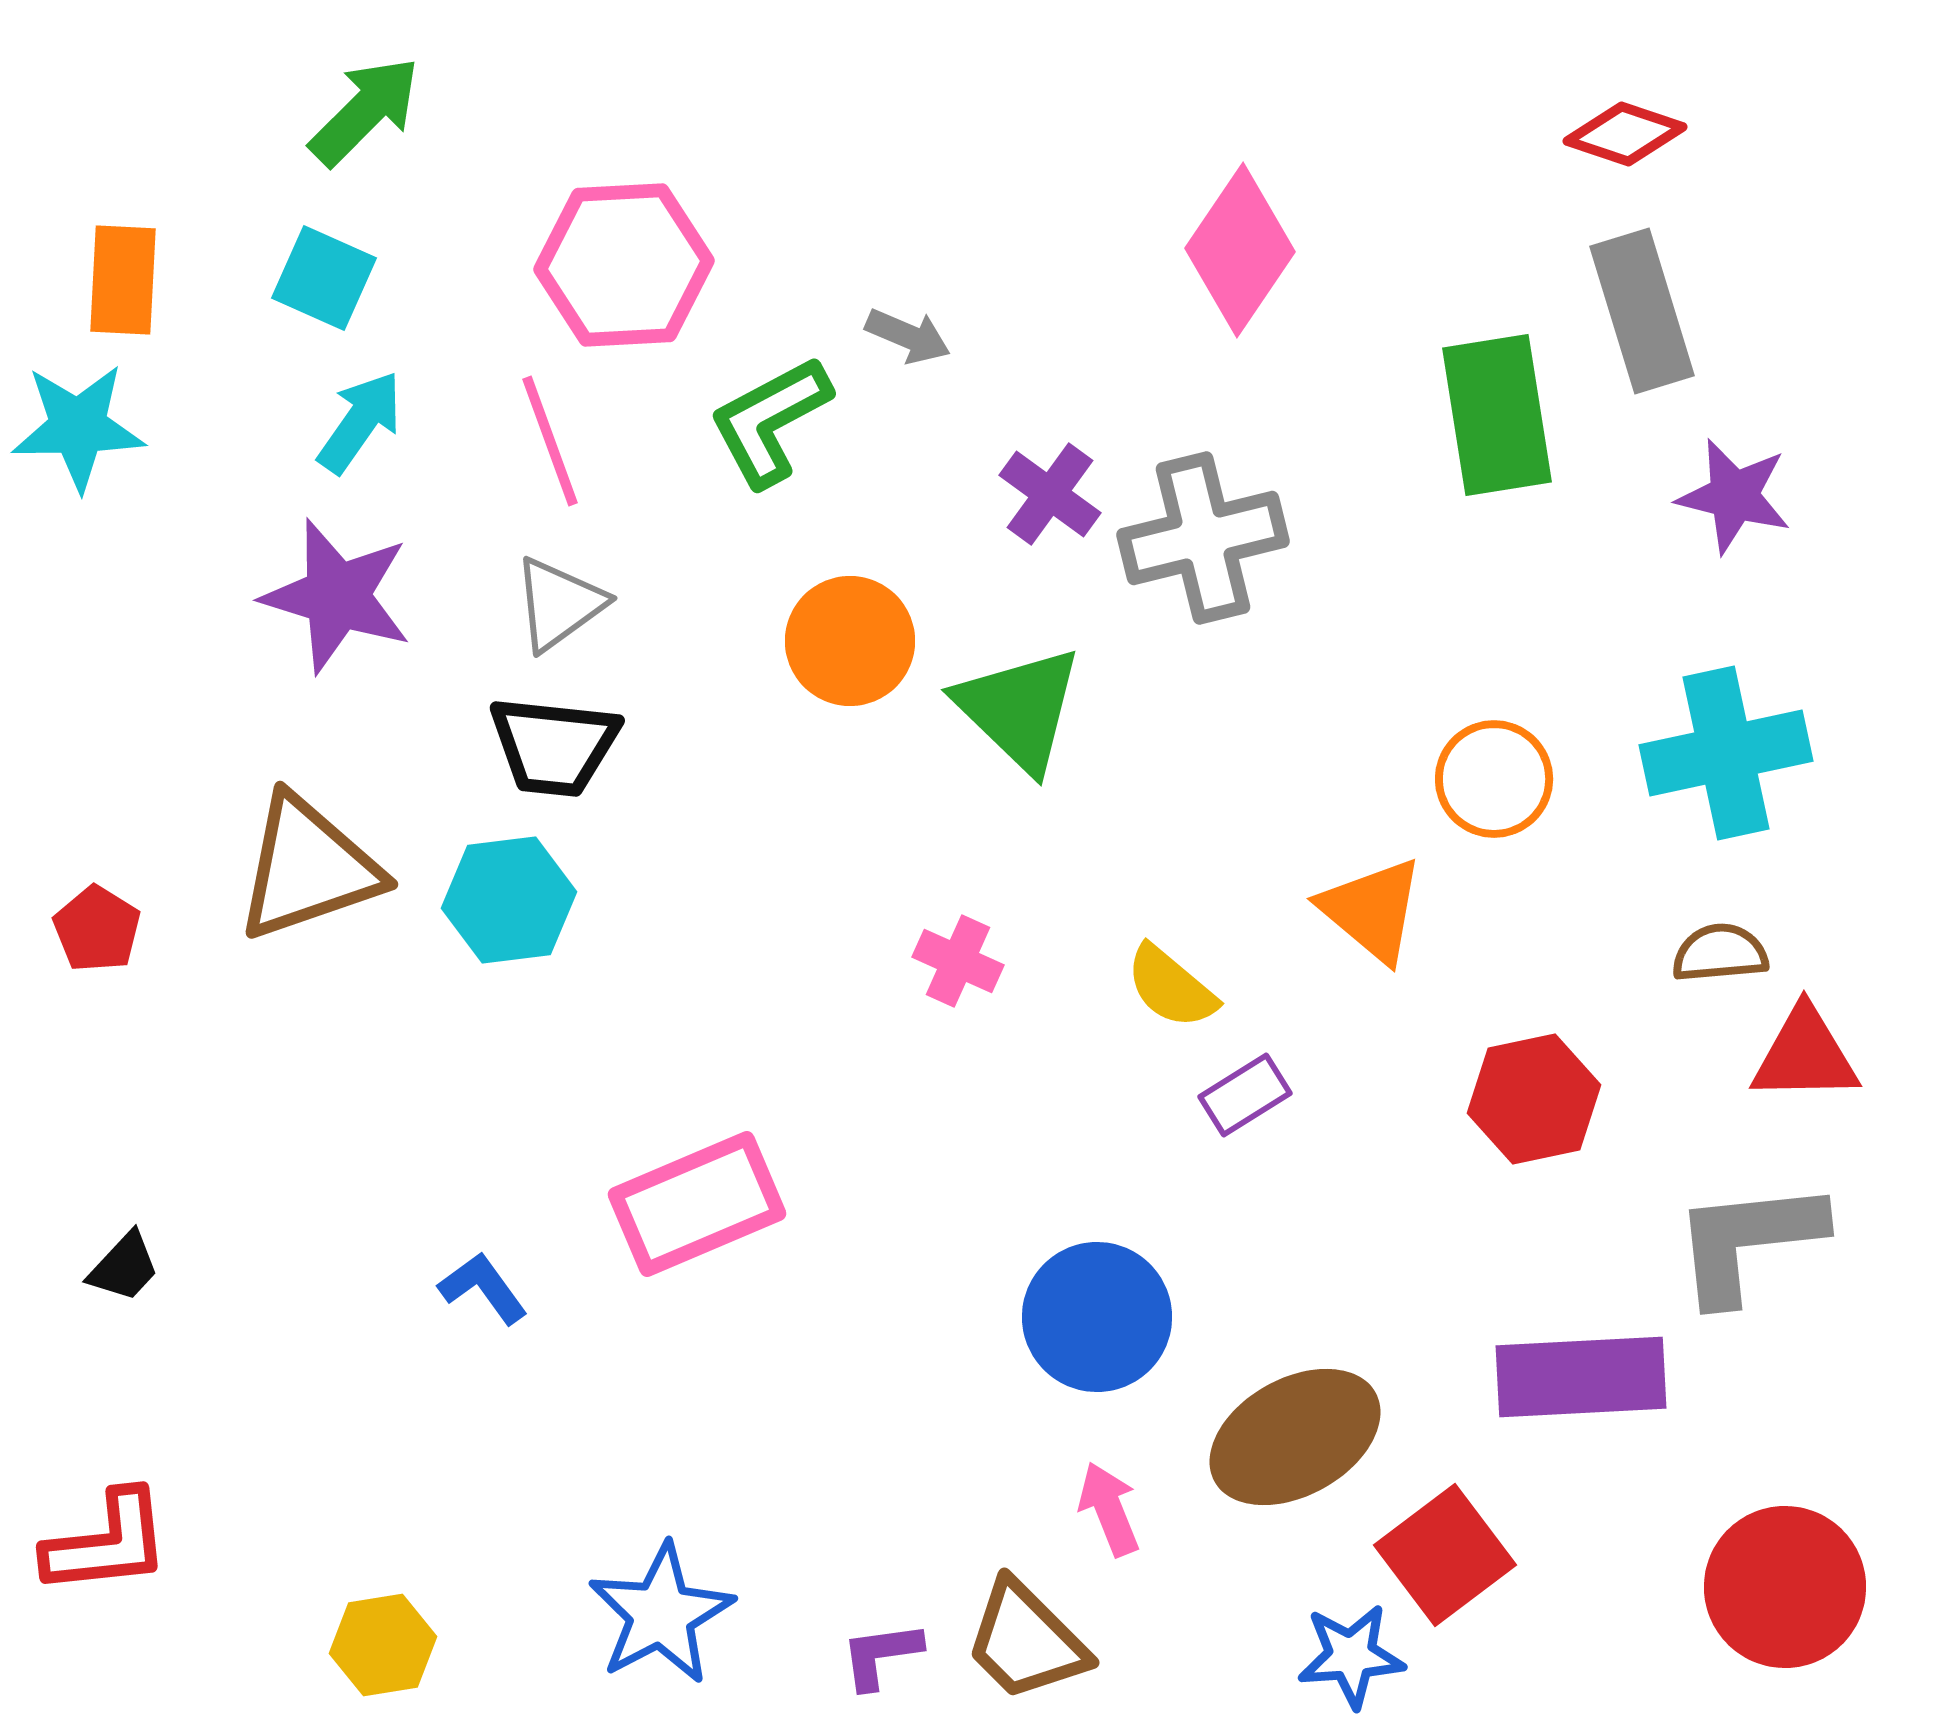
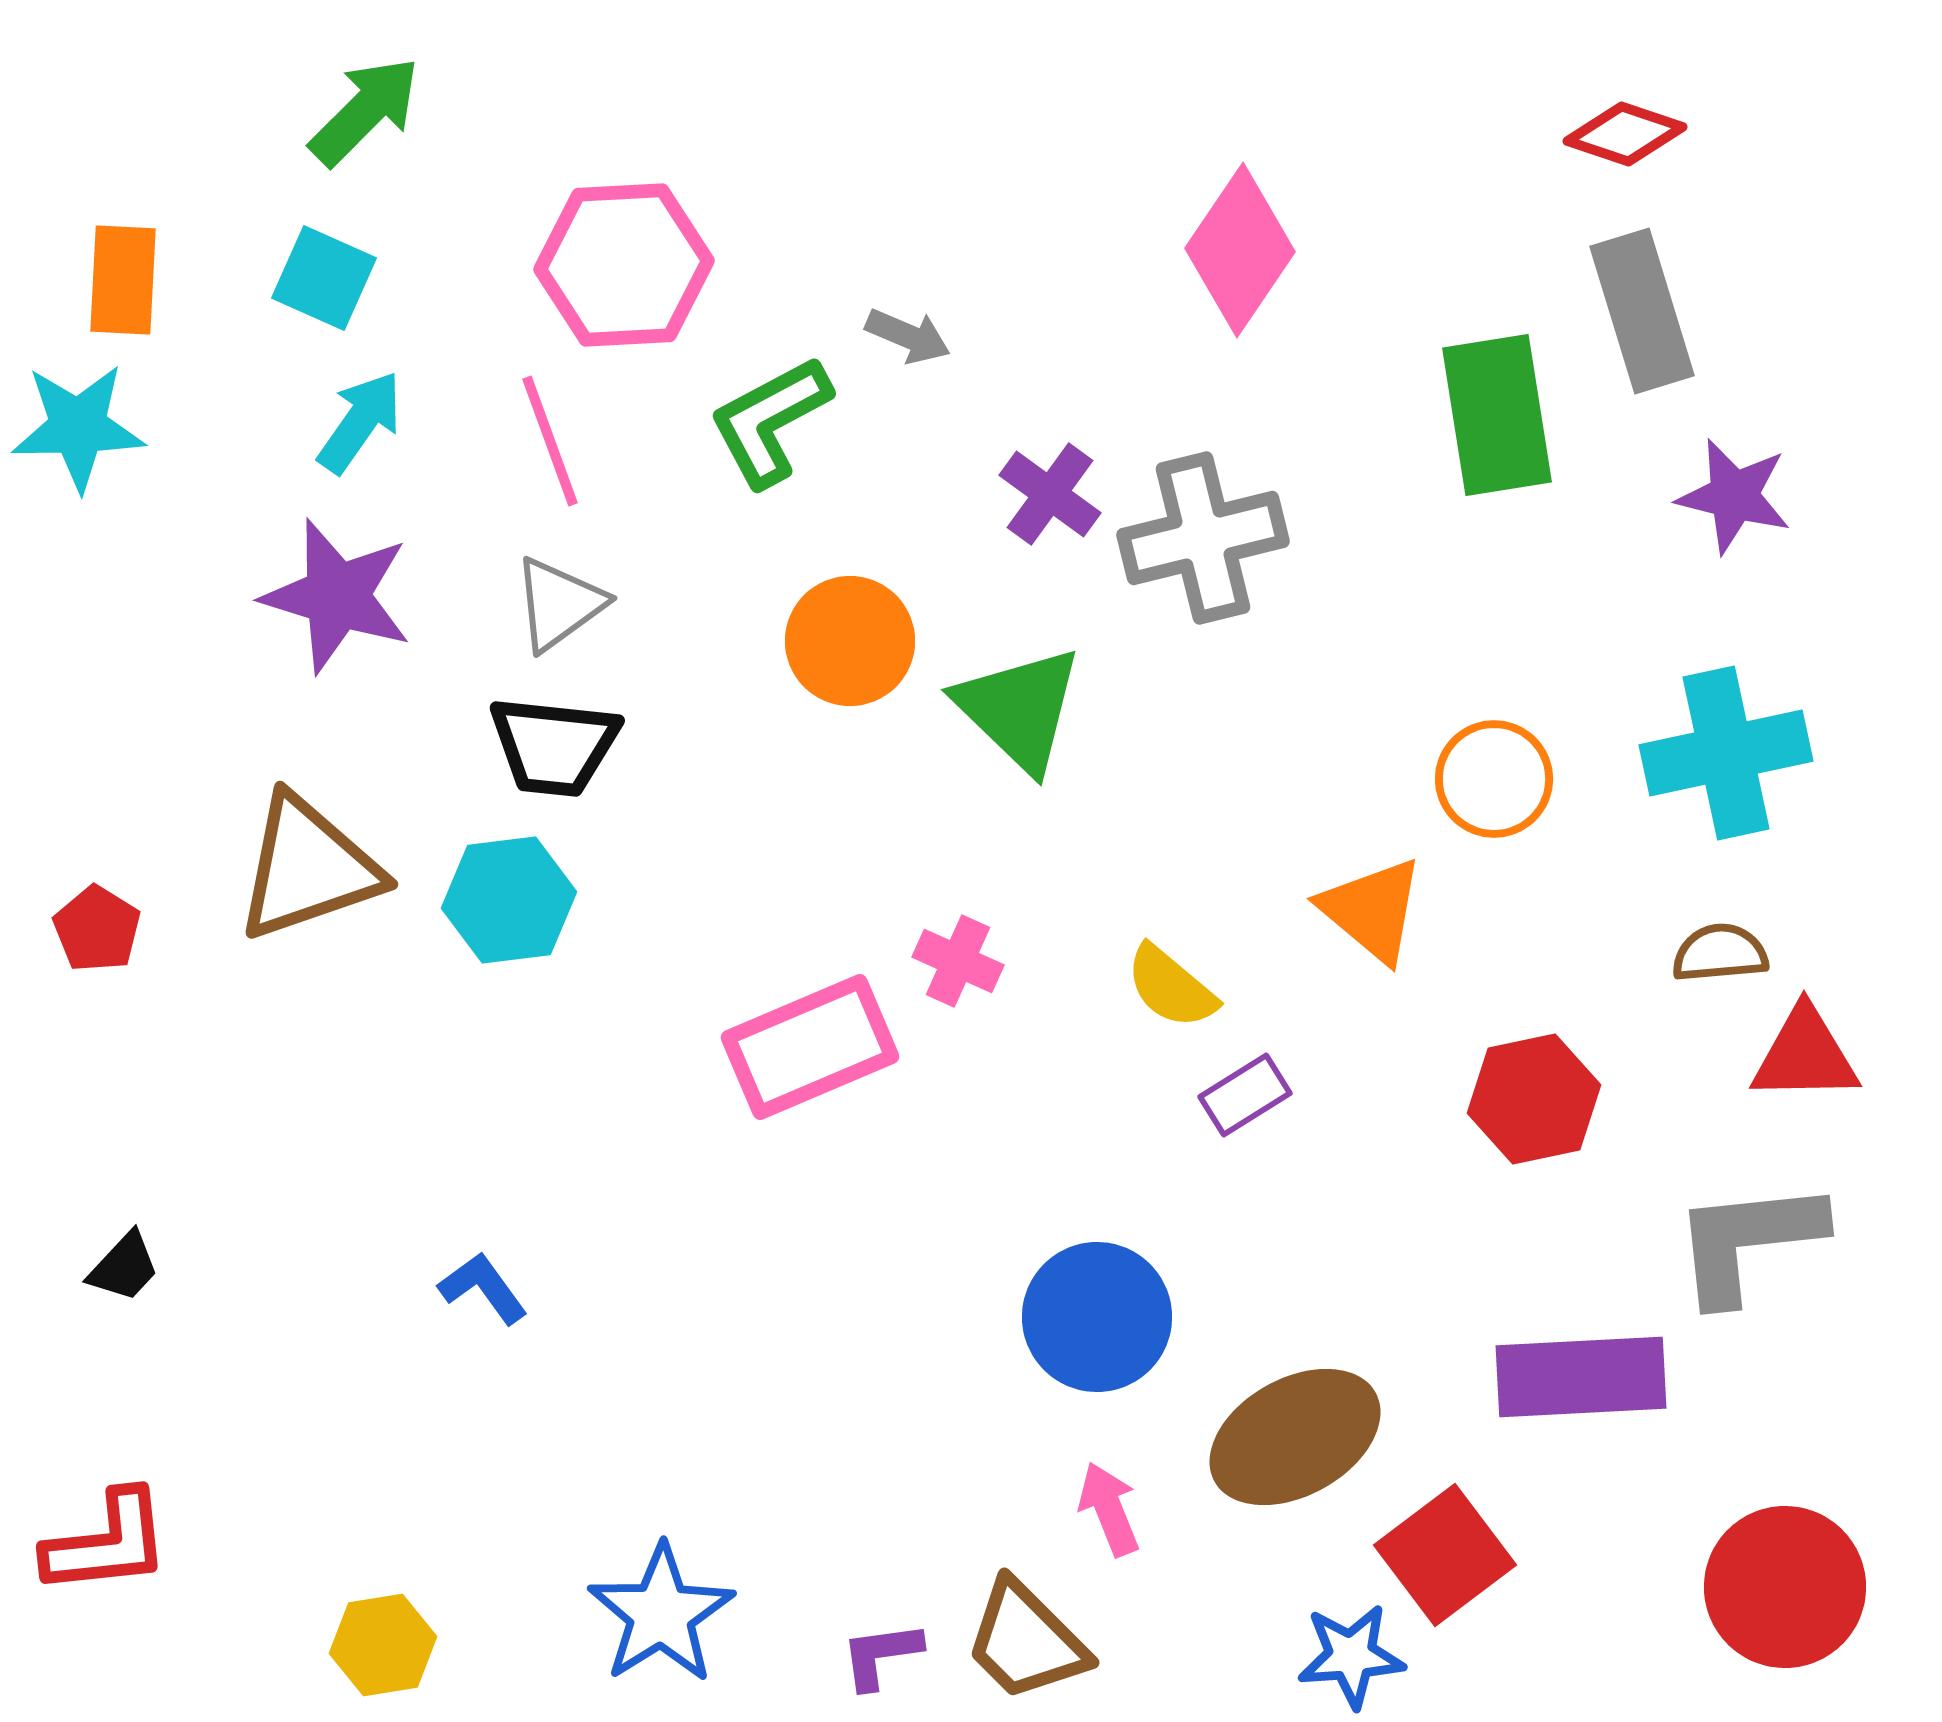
pink rectangle at (697, 1204): moved 113 px right, 157 px up
blue star at (661, 1614): rotated 4 degrees counterclockwise
